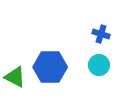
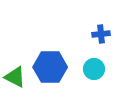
blue cross: rotated 24 degrees counterclockwise
cyan circle: moved 5 px left, 4 px down
